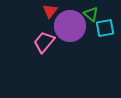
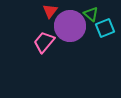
cyan square: rotated 12 degrees counterclockwise
